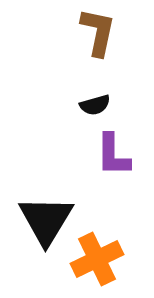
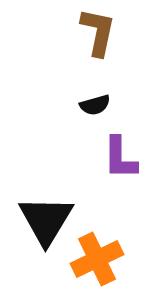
purple L-shape: moved 7 px right, 3 px down
